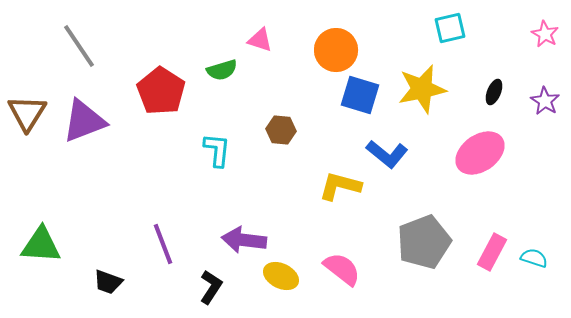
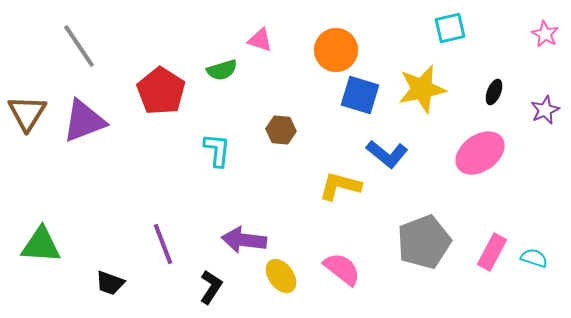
purple star: moved 9 px down; rotated 16 degrees clockwise
yellow ellipse: rotated 28 degrees clockwise
black trapezoid: moved 2 px right, 1 px down
